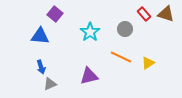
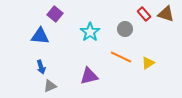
gray triangle: moved 2 px down
